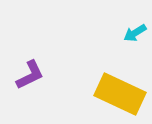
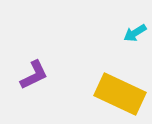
purple L-shape: moved 4 px right
